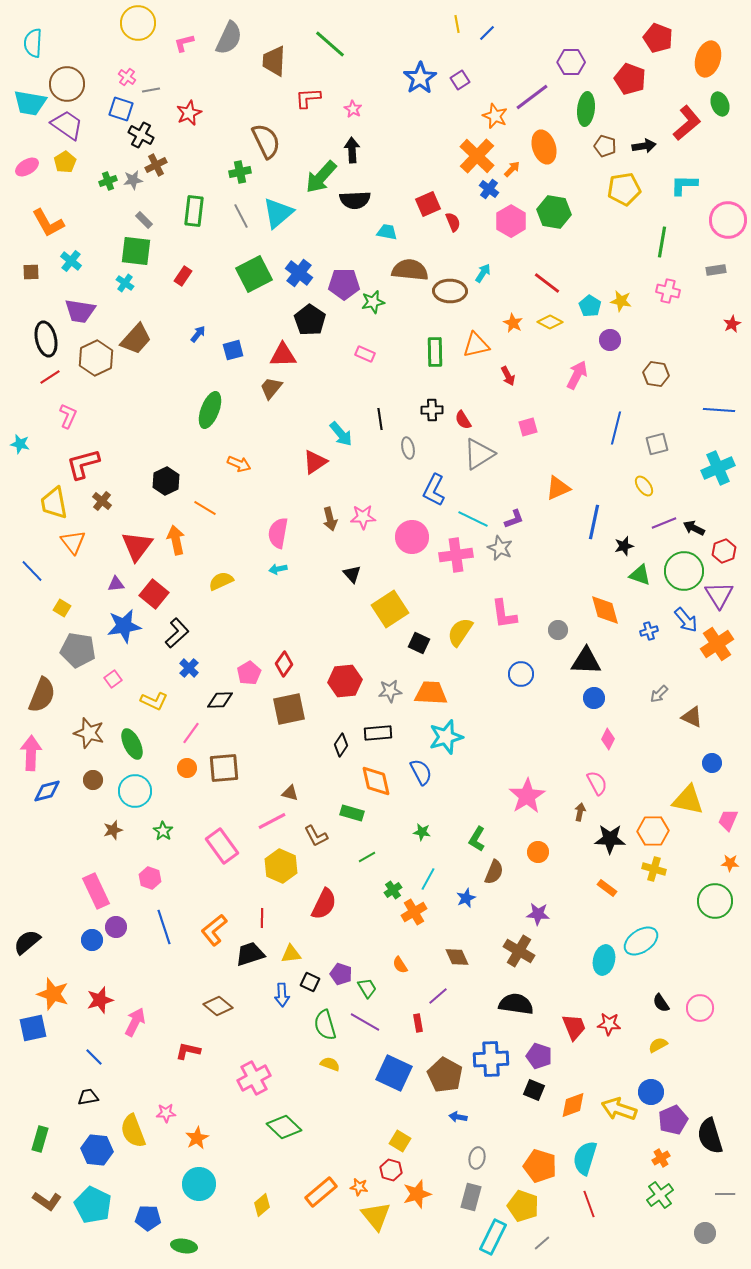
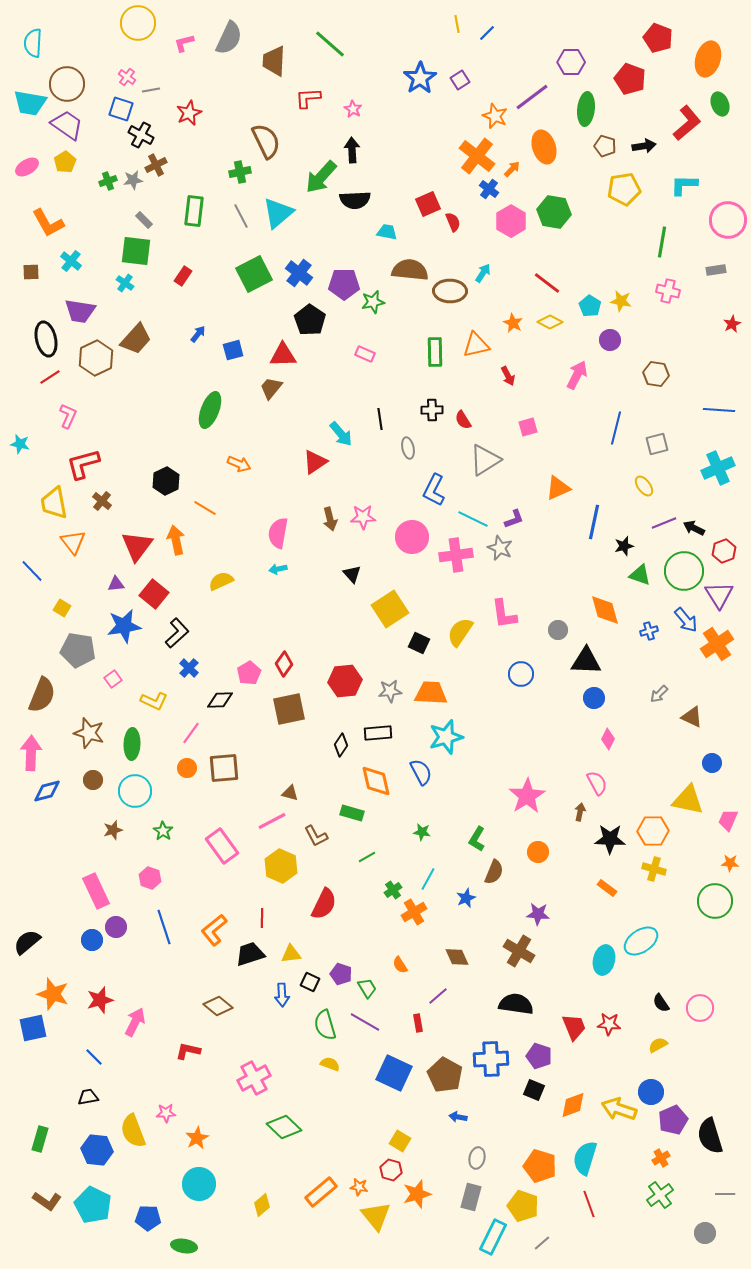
orange cross at (477, 156): rotated 6 degrees counterclockwise
gray triangle at (479, 454): moved 6 px right, 6 px down
green ellipse at (132, 744): rotated 28 degrees clockwise
